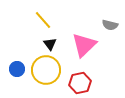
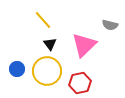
yellow circle: moved 1 px right, 1 px down
